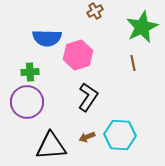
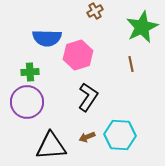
brown line: moved 2 px left, 1 px down
